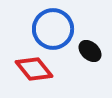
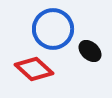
red diamond: rotated 9 degrees counterclockwise
